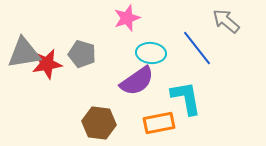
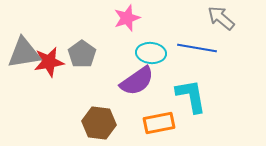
gray arrow: moved 5 px left, 3 px up
blue line: rotated 42 degrees counterclockwise
gray pentagon: rotated 20 degrees clockwise
red star: moved 2 px right, 2 px up
cyan L-shape: moved 5 px right, 2 px up
